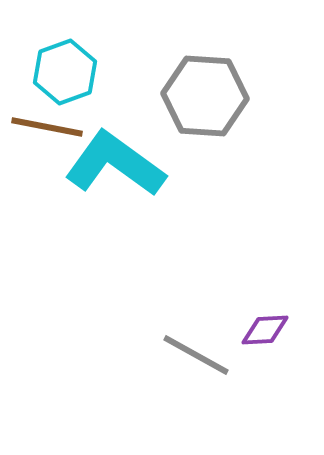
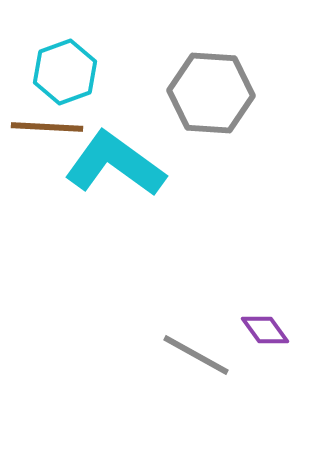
gray hexagon: moved 6 px right, 3 px up
brown line: rotated 8 degrees counterclockwise
purple diamond: rotated 57 degrees clockwise
